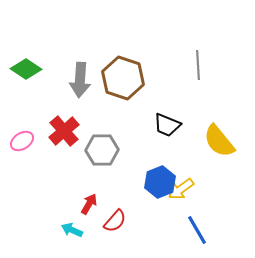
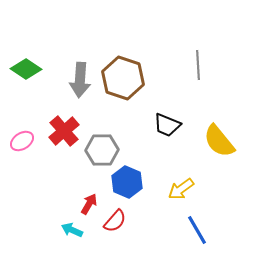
blue hexagon: moved 33 px left; rotated 16 degrees counterclockwise
